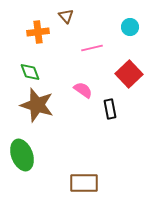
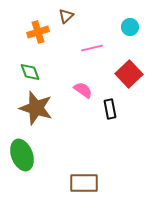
brown triangle: rotated 28 degrees clockwise
orange cross: rotated 10 degrees counterclockwise
brown star: moved 1 px left, 3 px down
